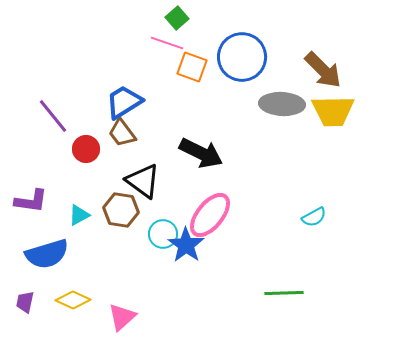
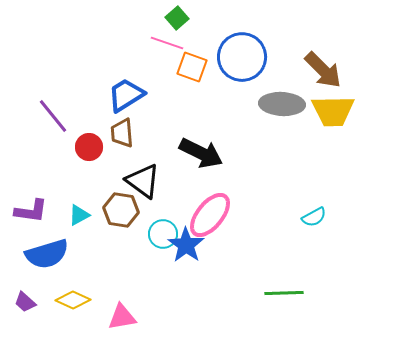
blue trapezoid: moved 2 px right, 7 px up
brown trapezoid: rotated 32 degrees clockwise
red circle: moved 3 px right, 2 px up
purple L-shape: moved 10 px down
purple trapezoid: rotated 60 degrees counterclockwise
pink triangle: rotated 32 degrees clockwise
